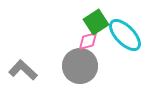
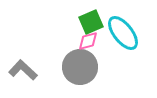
green square: moved 5 px left; rotated 10 degrees clockwise
cyan ellipse: moved 2 px left, 2 px up; rotated 6 degrees clockwise
gray circle: moved 1 px down
